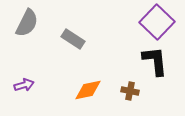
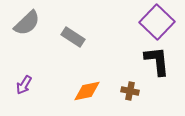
gray semicircle: rotated 20 degrees clockwise
gray rectangle: moved 2 px up
black L-shape: moved 2 px right
purple arrow: rotated 138 degrees clockwise
orange diamond: moved 1 px left, 1 px down
